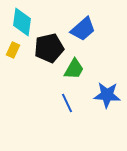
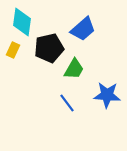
blue line: rotated 12 degrees counterclockwise
